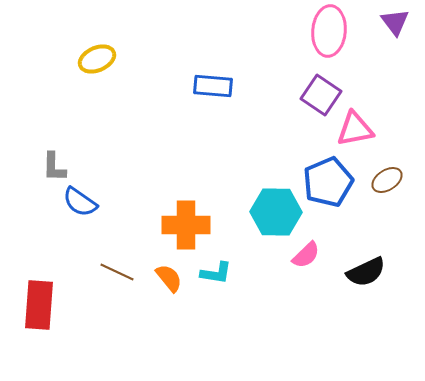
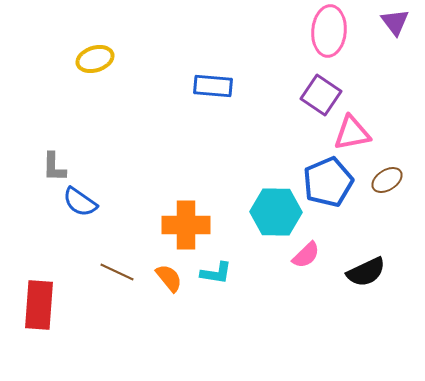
yellow ellipse: moved 2 px left; rotated 6 degrees clockwise
pink triangle: moved 3 px left, 4 px down
